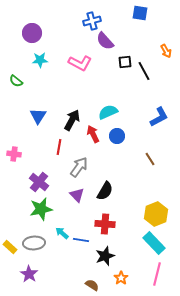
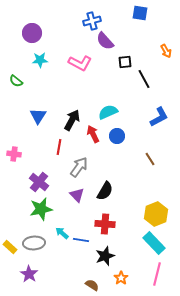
black line: moved 8 px down
